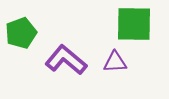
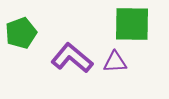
green square: moved 2 px left
purple L-shape: moved 6 px right, 2 px up
